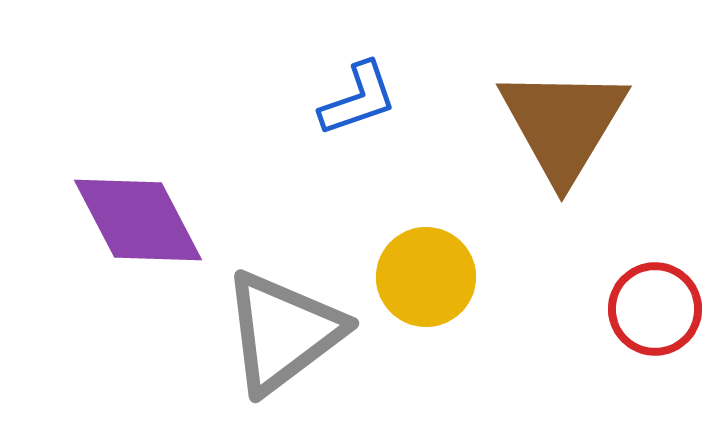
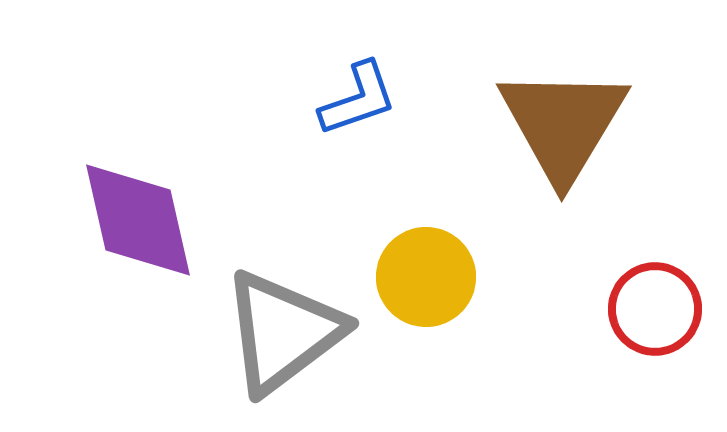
purple diamond: rotated 15 degrees clockwise
